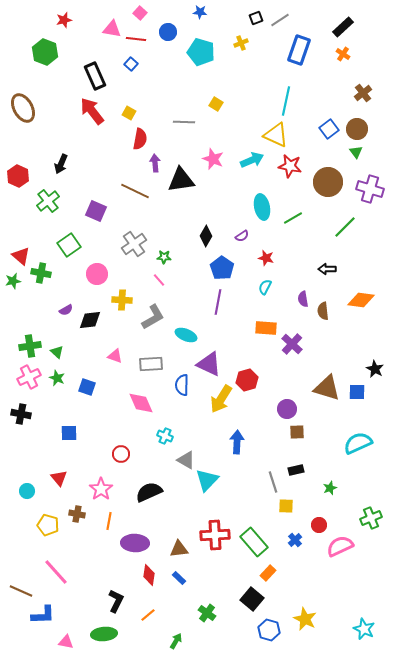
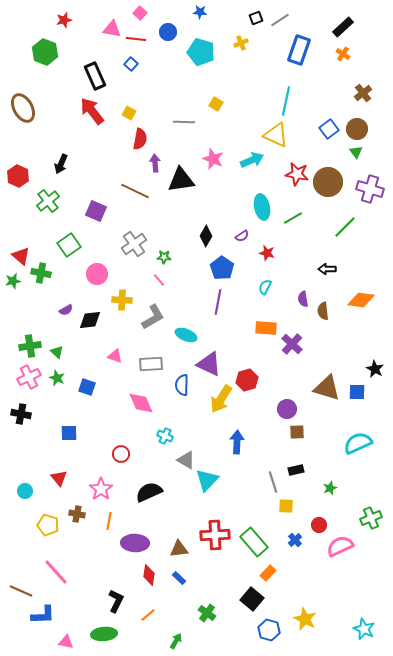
red star at (290, 166): moved 7 px right, 8 px down
red star at (266, 258): moved 1 px right, 5 px up
cyan circle at (27, 491): moved 2 px left
